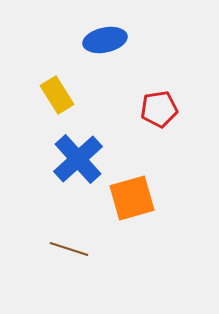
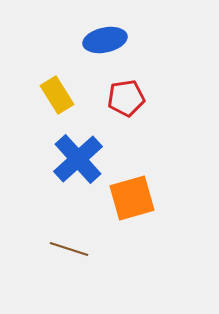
red pentagon: moved 33 px left, 11 px up
